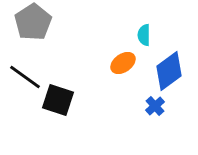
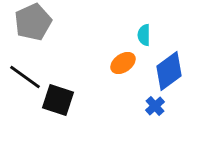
gray pentagon: rotated 9 degrees clockwise
